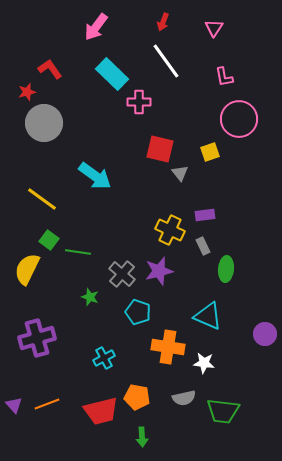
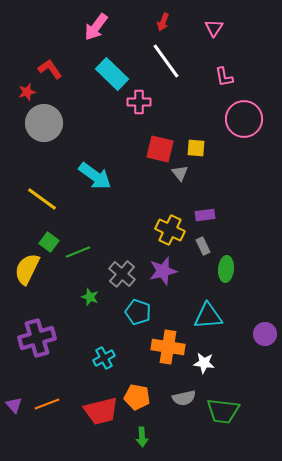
pink circle: moved 5 px right
yellow square: moved 14 px left, 4 px up; rotated 24 degrees clockwise
green square: moved 2 px down
green line: rotated 30 degrees counterclockwise
purple star: moved 4 px right
cyan triangle: rotated 28 degrees counterclockwise
